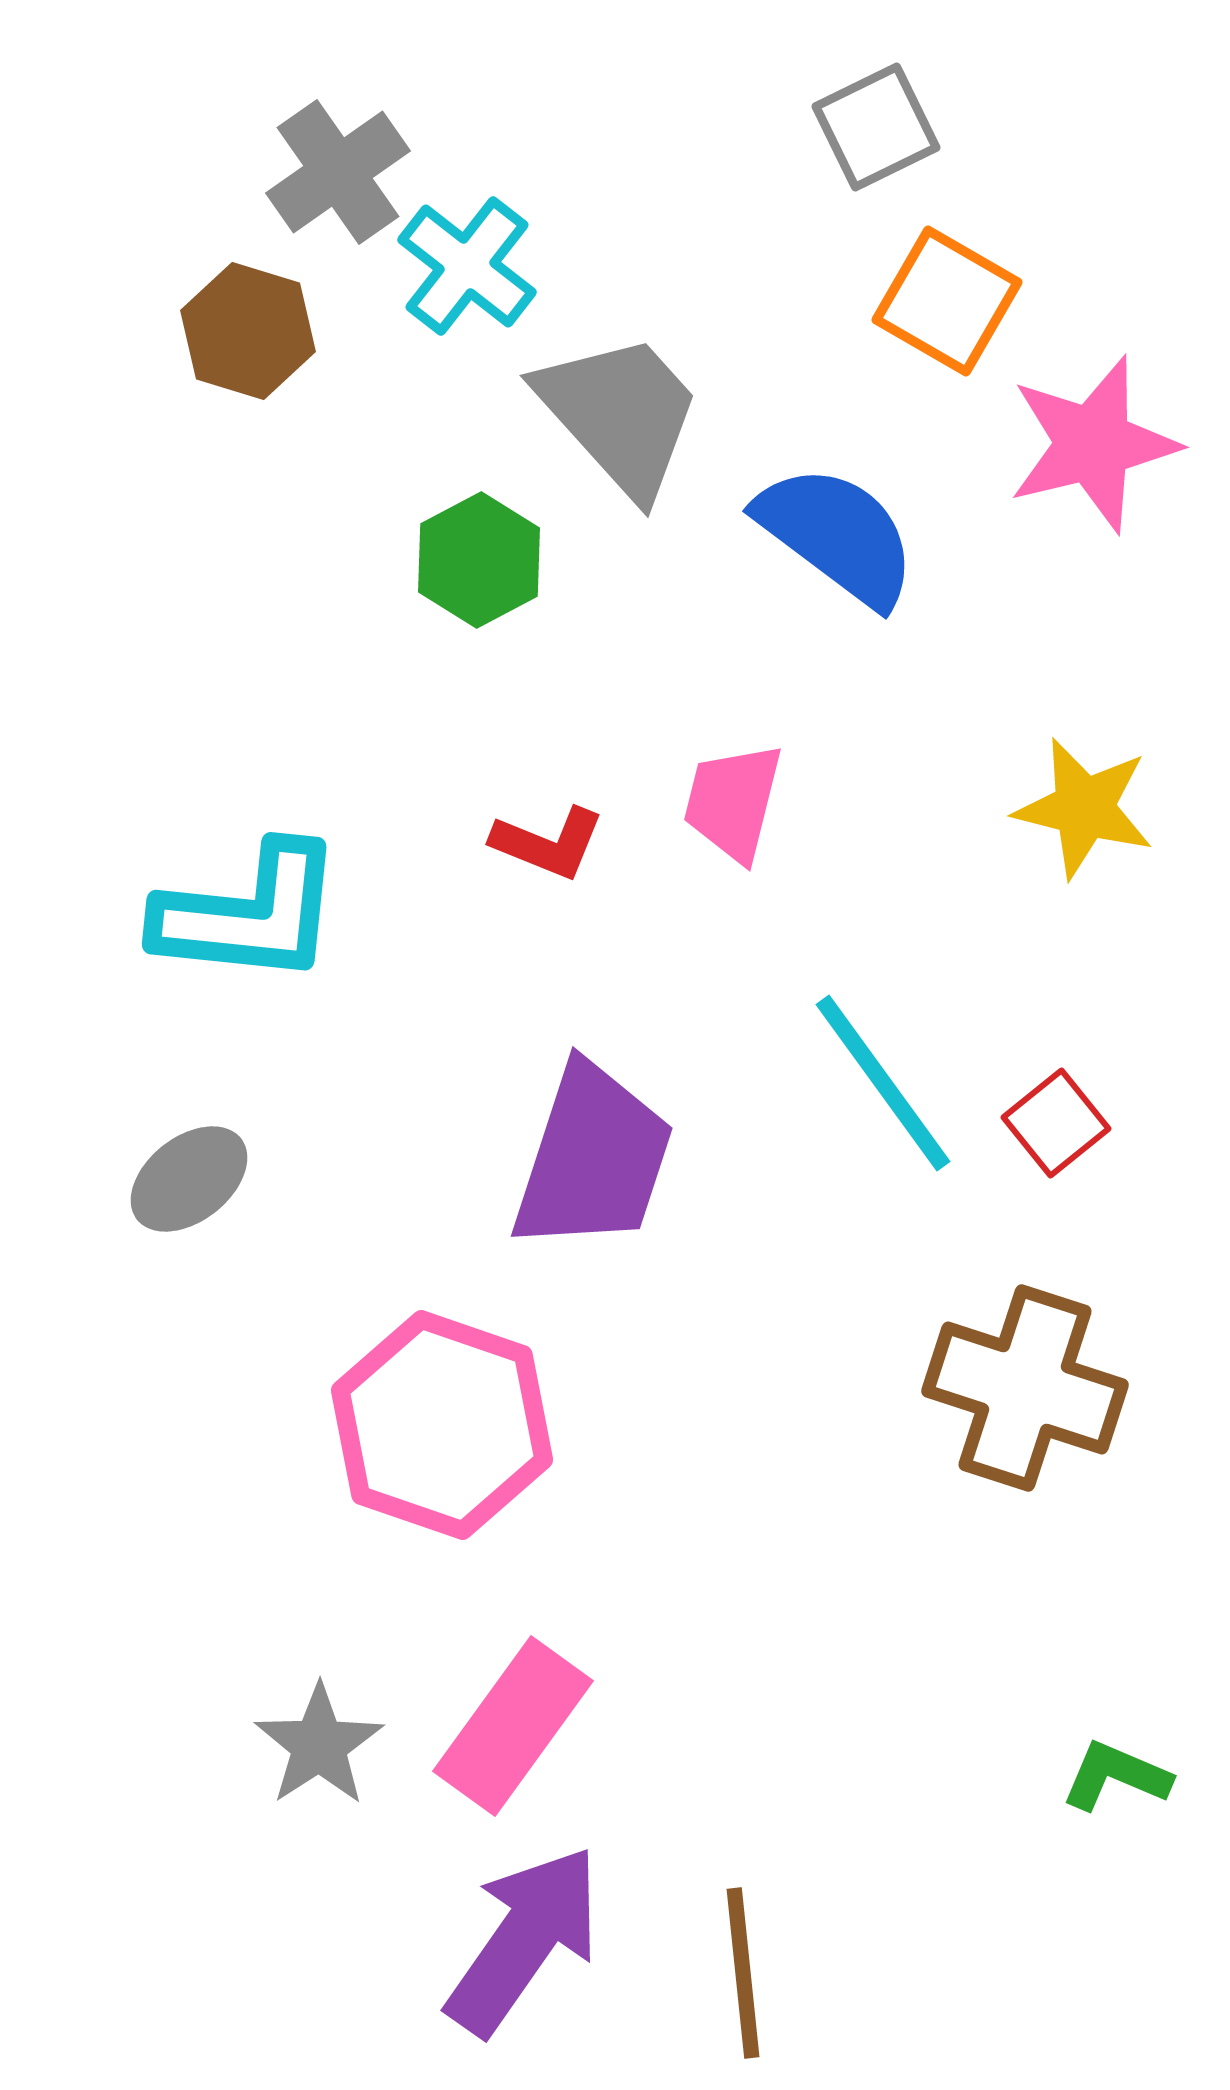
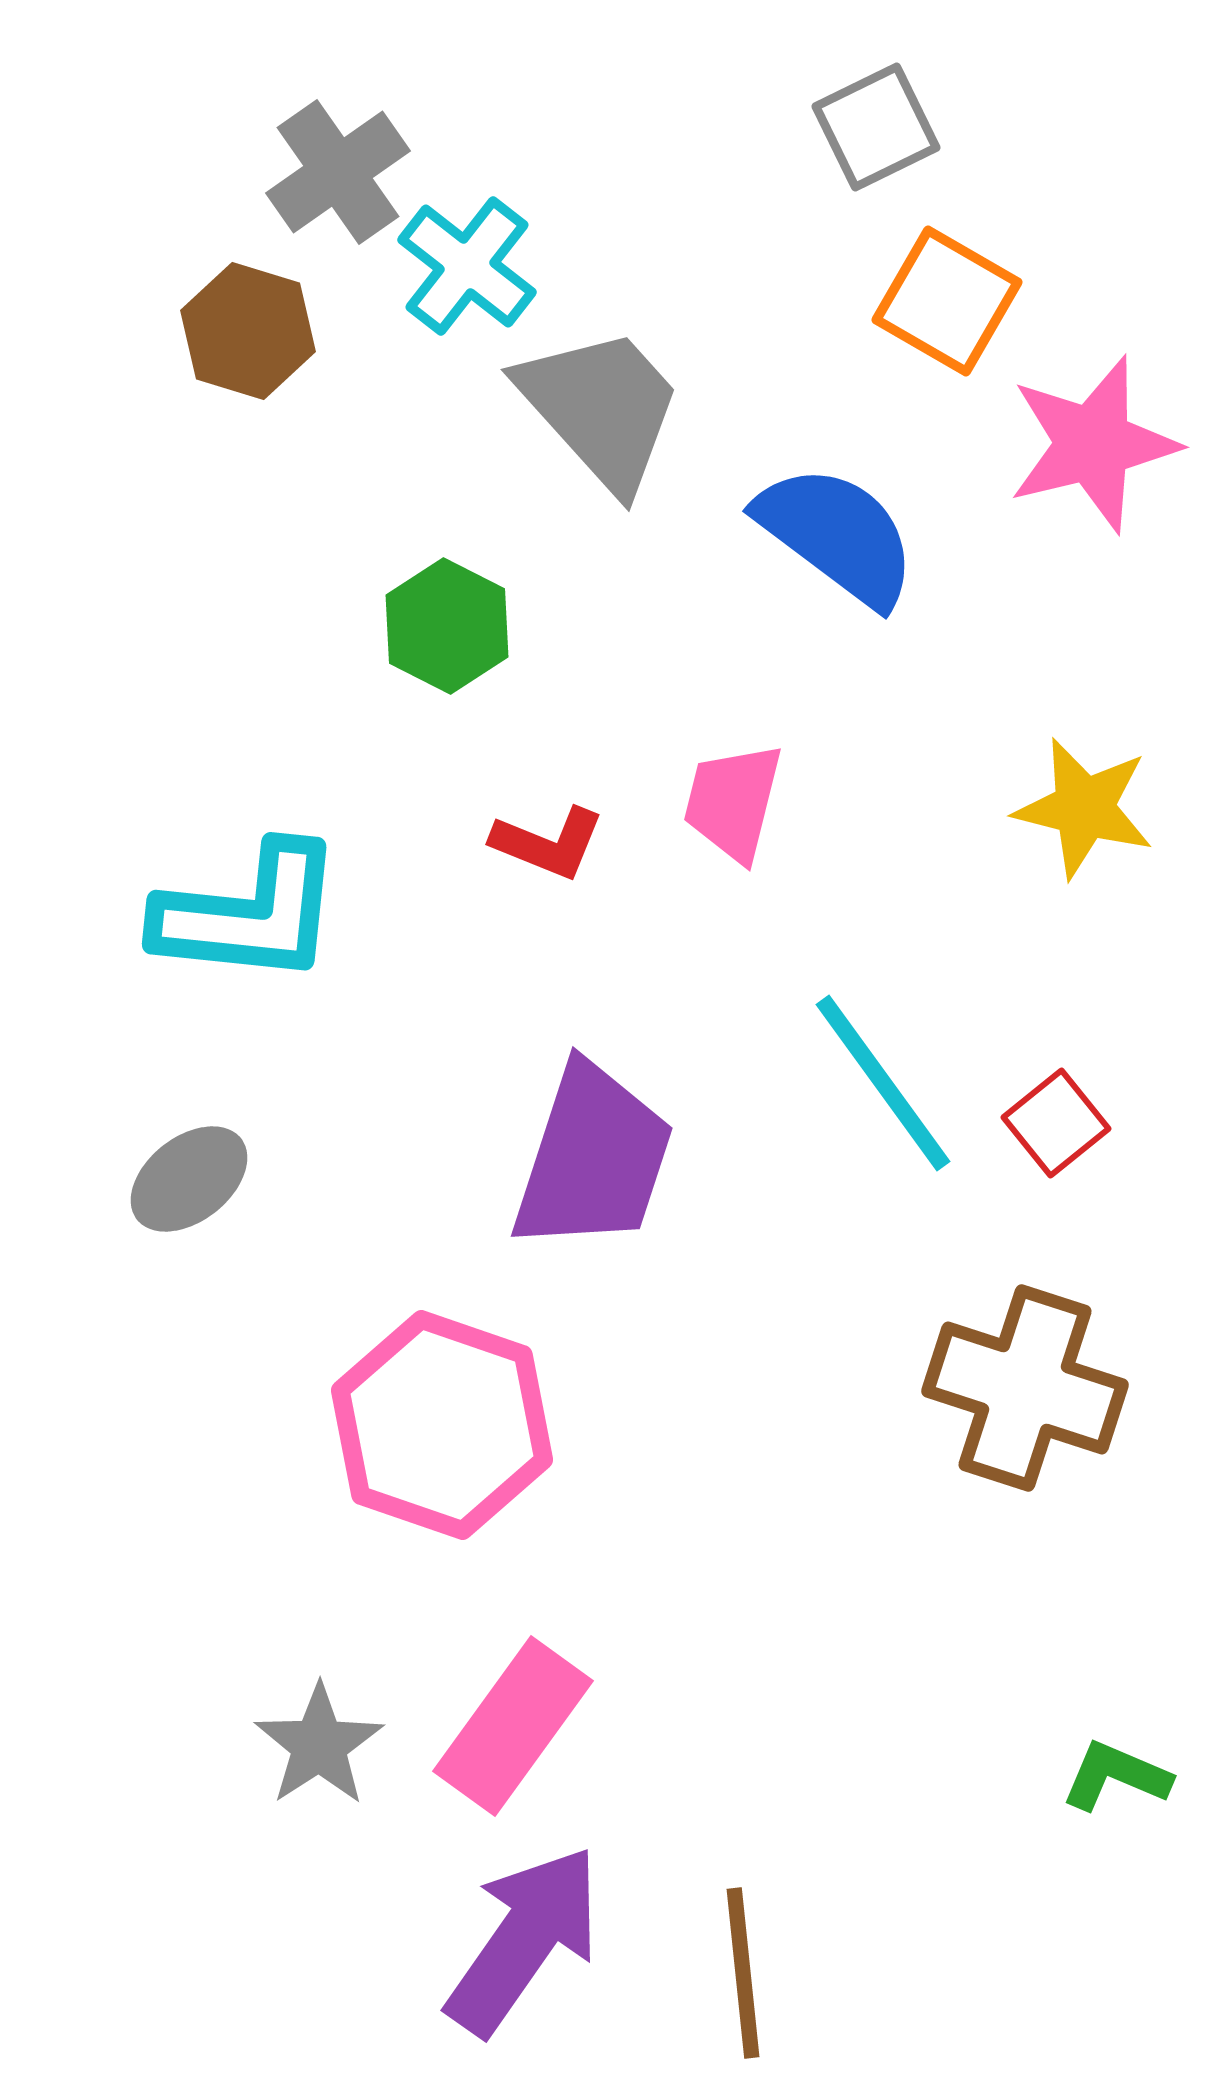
gray trapezoid: moved 19 px left, 6 px up
green hexagon: moved 32 px left, 66 px down; rotated 5 degrees counterclockwise
